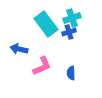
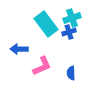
blue arrow: rotated 12 degrees counterclockwise
